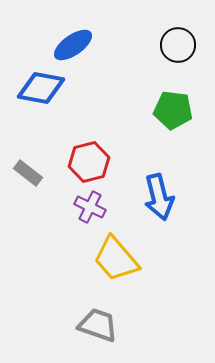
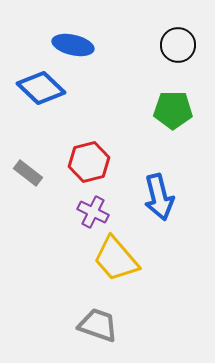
blue ellipse: rotated 48 degrees clockwise
blue diamond: rotated 33 degrees clockwise
green pentagon: rotated 6 degrees counterclockwise
purple cross: moved 3 px right, 5 px down
